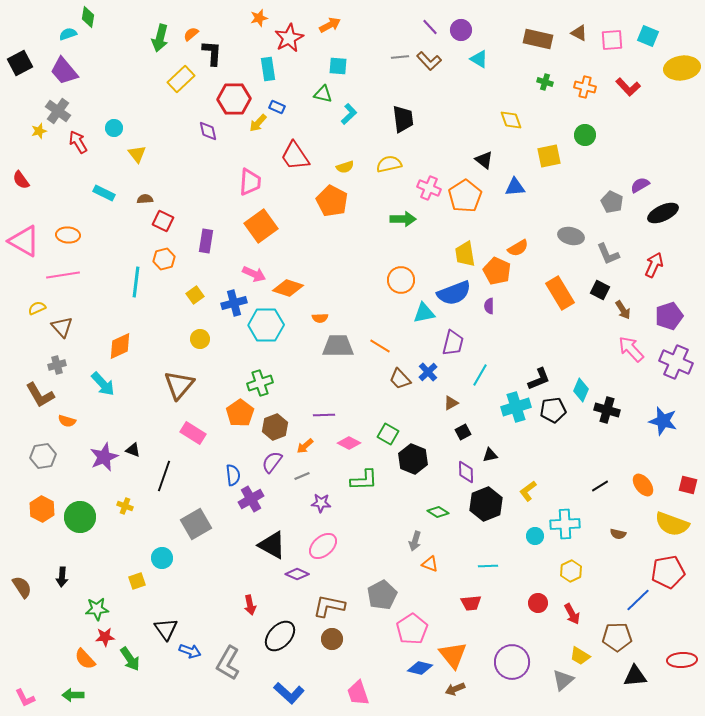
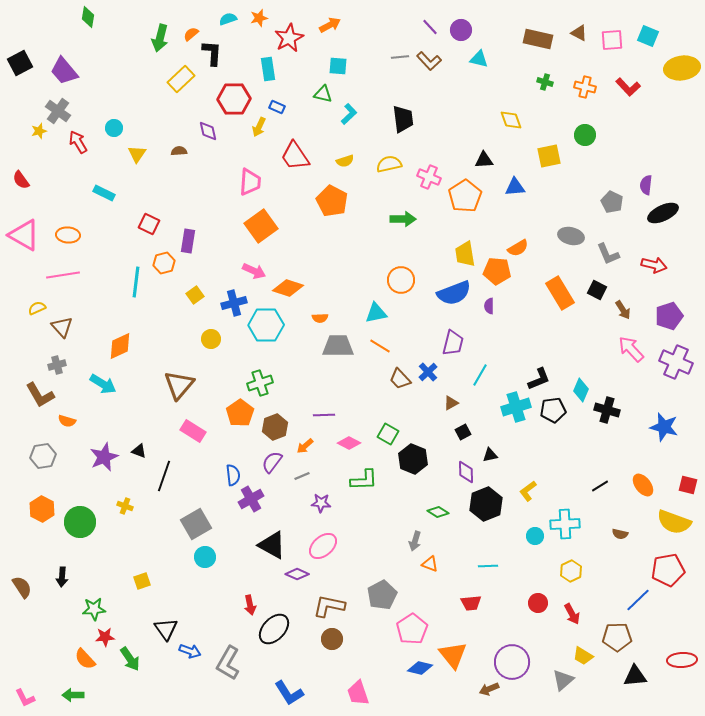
cyan semicircle at (68, 34): moved 160 px right, 15 px up
cyan triangle at (479, 59): rotated 18 degrees counterclockwise
yellow arrow at (258, 123): moved 1 px right, 4 px down; rotated 18 degrees counterclockwise
yellow triangle at (137, 154): rotated 12 degrees clockwise
black triangle at (484, 160): rotated 42 degrees counterclockwise
yellow semicircle at (345, 167): moved 6 px up
purple semicircle at (640, 185): moved 6 px right; rotated 54 degrees counterclockwise
pink cross at (429, 188): moved 11 px up
brown semicircle at (145, 199): moved 34 px right, 48 px up
red square at (163, 221): moved 14 px left, 3 px down
pink triangle at (24, 241): moved 6 px up
purple rectangle at (206, 241): moved 18 px left
orange hexagon at (164, 259): moved 4 px down
red arrow at (654, 265): rotated 80 degrees clockwise
orange pentagon at (497, 271): rotated 20 degrees counterclockwise
pink arrow at (254, 274): moved 3 px up
black square at (600, 290): moved 3 px left
cyan triangle at (424, 313): moved 48 px left
yellow circle at (200, 339): moved 11 px right
cyan arrow at (103, 384): rotated 16 degrees counterclockwise
blue star at (663, 421): moved 1 px right, 6 px down
pink rectangle at (193, 433): moved 2 px up
black triangle at (133, 450): moved 6 px right, 1 px down
green circle at (80, 517): moved 5 px down
yellow semicircle at (672, 524): moved 2 px right, 2 px up
brown semicircle at (618, 534): moved 2 px right
cyan circle at (162, 558): moved 43 px right, 1 px up
red pentagon at (668, 572): moved 2 px up
yellow square at (137, 581): moved 5 px right
green star at (97, 609): moved 3 px left
black ellipse at (280, 636): moved 6 px left, 7 px up
yellow trapezoid at (580, 656): moved 3 px right
brown arrow at (455, 689): moved 34 px right
blue L-shape at (289, 693): rotated 16 degrees clockwise
